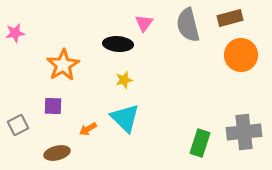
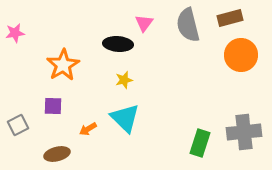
brown ellipse: moved 1 px down
